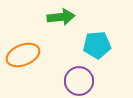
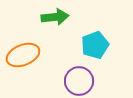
green arrow: moved 6 px left
cyan pentagon: moved 2 px left; rotated 16 degrees counterclockwise
